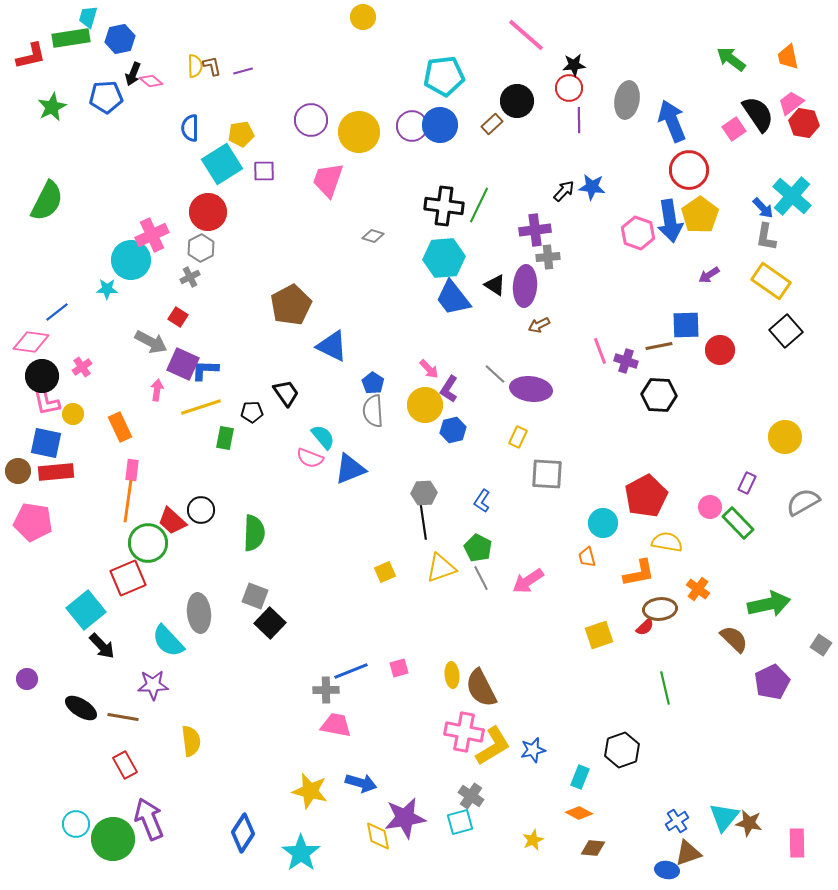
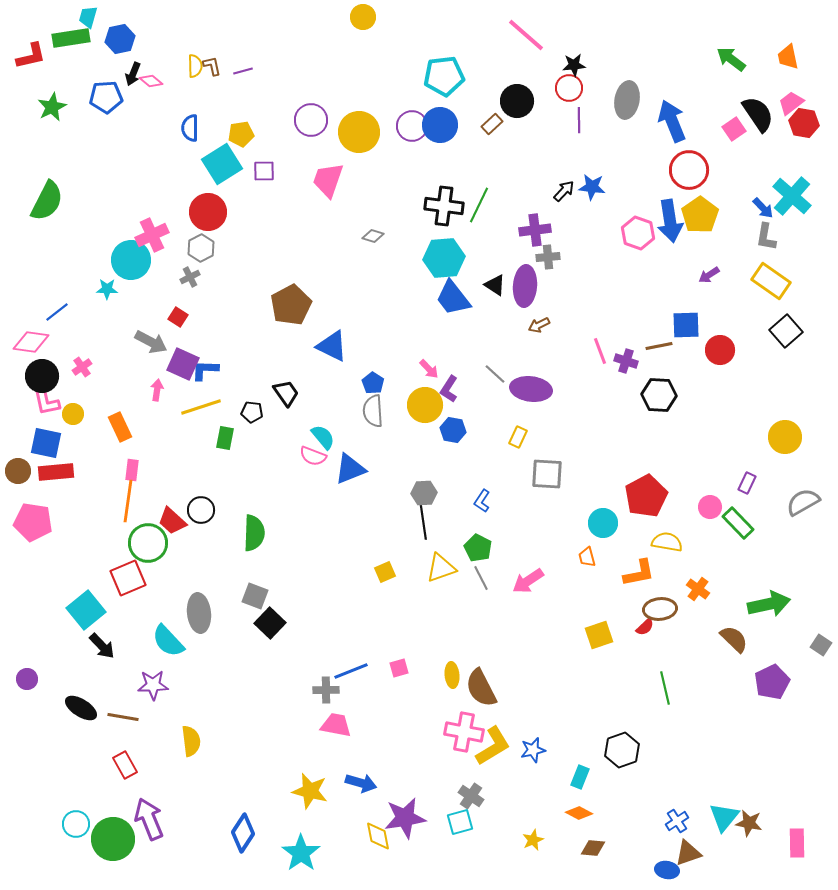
black pentagon at (252, 412): rotated 10 degrees clockwise
blue hexagon at (453, 430): rotated 25 degrees clockwise
pink semicircle at (310, 458): moved 3 px right, 2 px up
